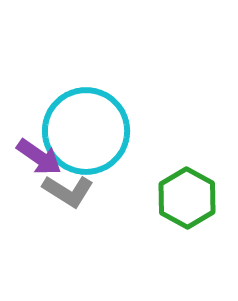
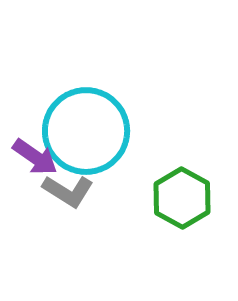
purple arrow: moved 4 px left
green hexagon: moved 5 px left
